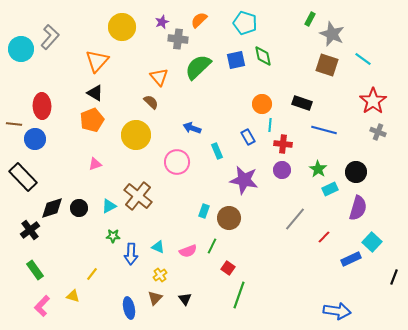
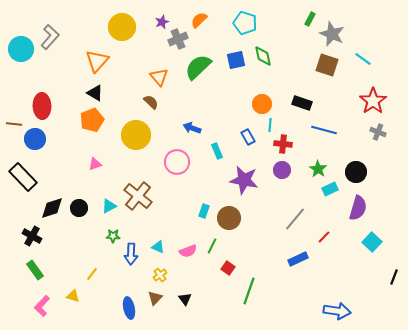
gray cross at (178, 39): rotated 30 degrees counterclockwise
black cross at (30, 230): moved 2 px right, 6 px down; rotated 24 degrees counterclockwise
blue rectangle at (351, 259): moved 53 px left
green line at (239, 295): moved 10 px right, 4 px up
